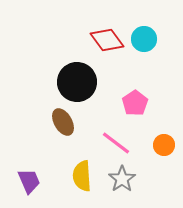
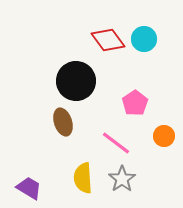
red diamond: moved 1 px right
black circle: moved 1 px left, 1 px up
brown ellipse: rotated 12 degrees clockwise
orange circle: moved 9 px up
yellow semicircle: moved 1 px right, 2 px down
purple trapezoid: moved 7 px down; rotated 36 degrees counterclockwise
